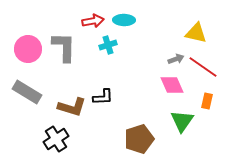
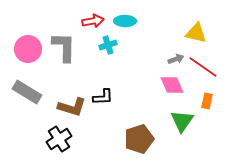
cyan ellipse: moved 1 px right, 1 px down
black cross: moved 3 px right
